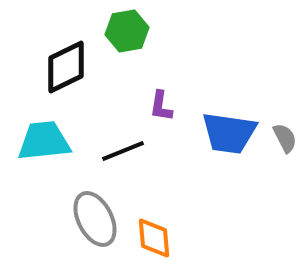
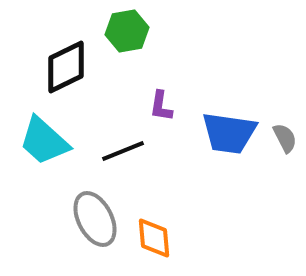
cyan trapezoid: rotated 132 degrees counterclockwise
